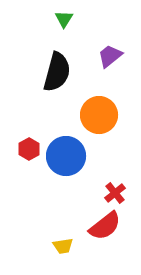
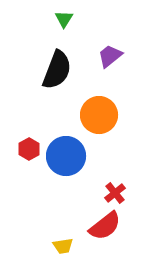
black semicircle: moved 2 px up; rotated 6 degrees clockwise
